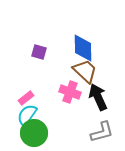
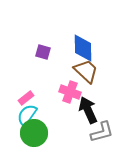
purple square: moved 4 px right
brown trapezoid: moved 1 px right
black arrow: moved 10 px left, 13 px down
